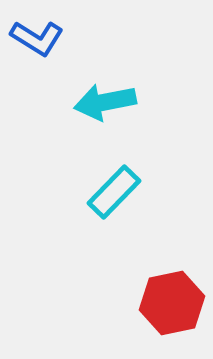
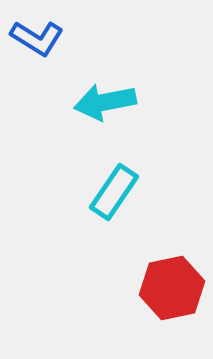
cyan rectangle: rotated 10 degrees counterclockwise
red hexagon: moved 15 px up
